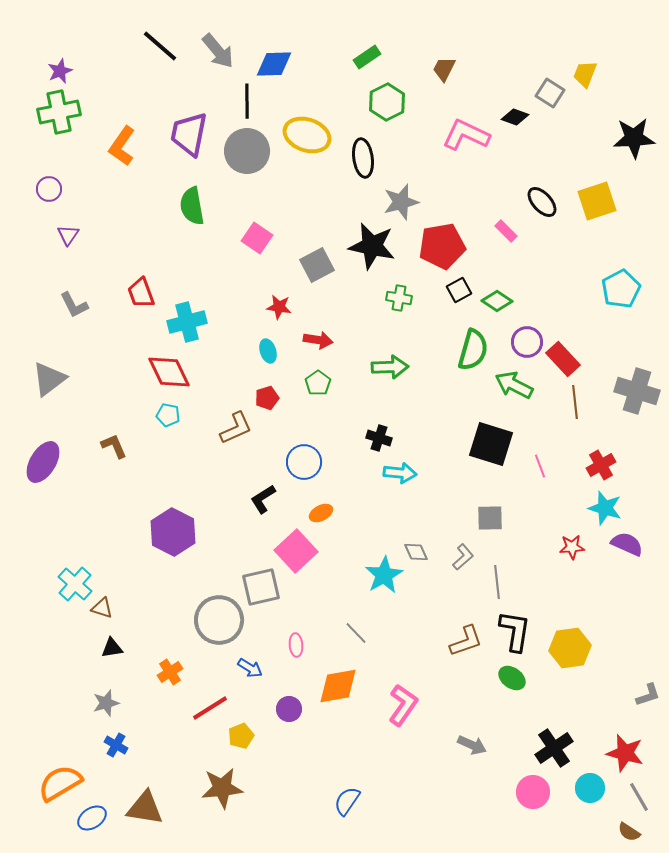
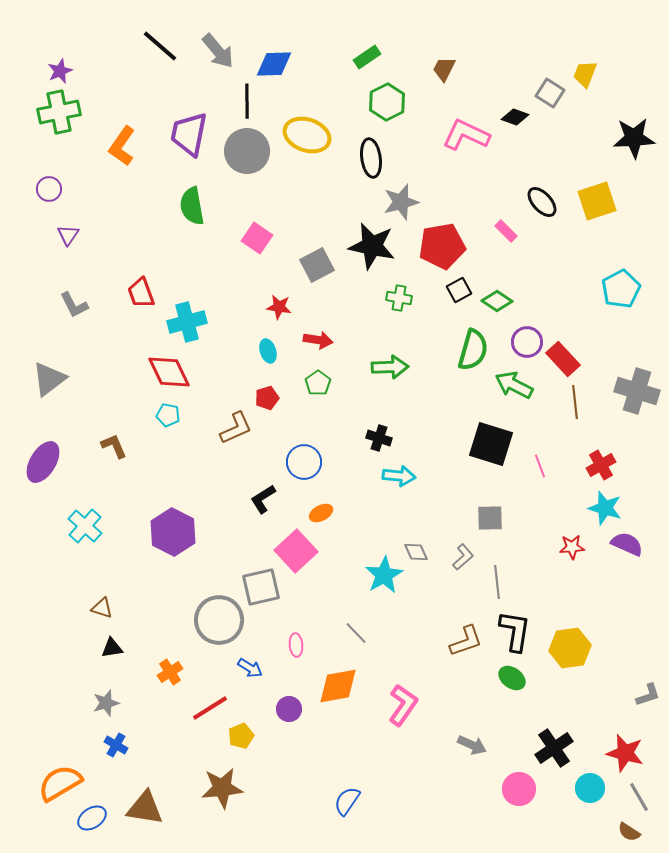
black ellipse at (363, 158): moved 8 px right
cyan arrow at (400, 473): moved 1 px left, 3 px down
cyan cross at (75, 584): moved 10 px right, 58 px up
pink circle at (533, 792): moved 14 px left, 3 px up
